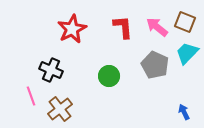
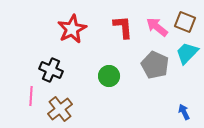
pink line: rotated 24 degrees clockwise
